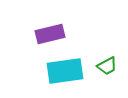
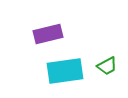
purple rectangle: moved 2 px left
